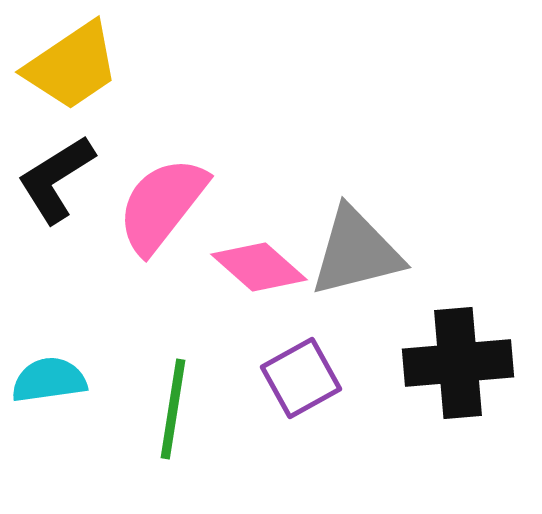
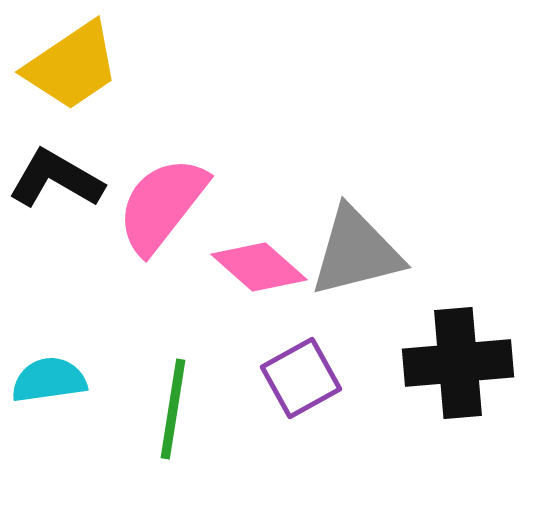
black L-shape: rotated 62 degrees clockwise
